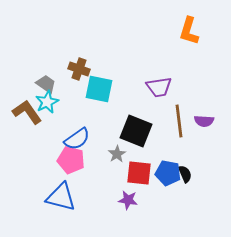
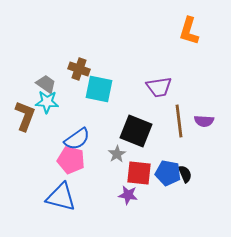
cyan star: rotated 30 degrees clockwise
brown L-shape: moved 2 px left, 4 px down; rotated 56 degrees clockwise
purple star: moved 5 px up
